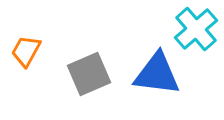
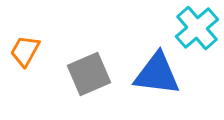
cyan cross: moved 1 px right, 1 px up
orange trapezoid: moved 1 px left
